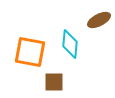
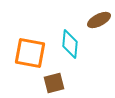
orange square: moved 1 px down
brown square: moved 1 px down; rotated 15 degrees counterclockwise
